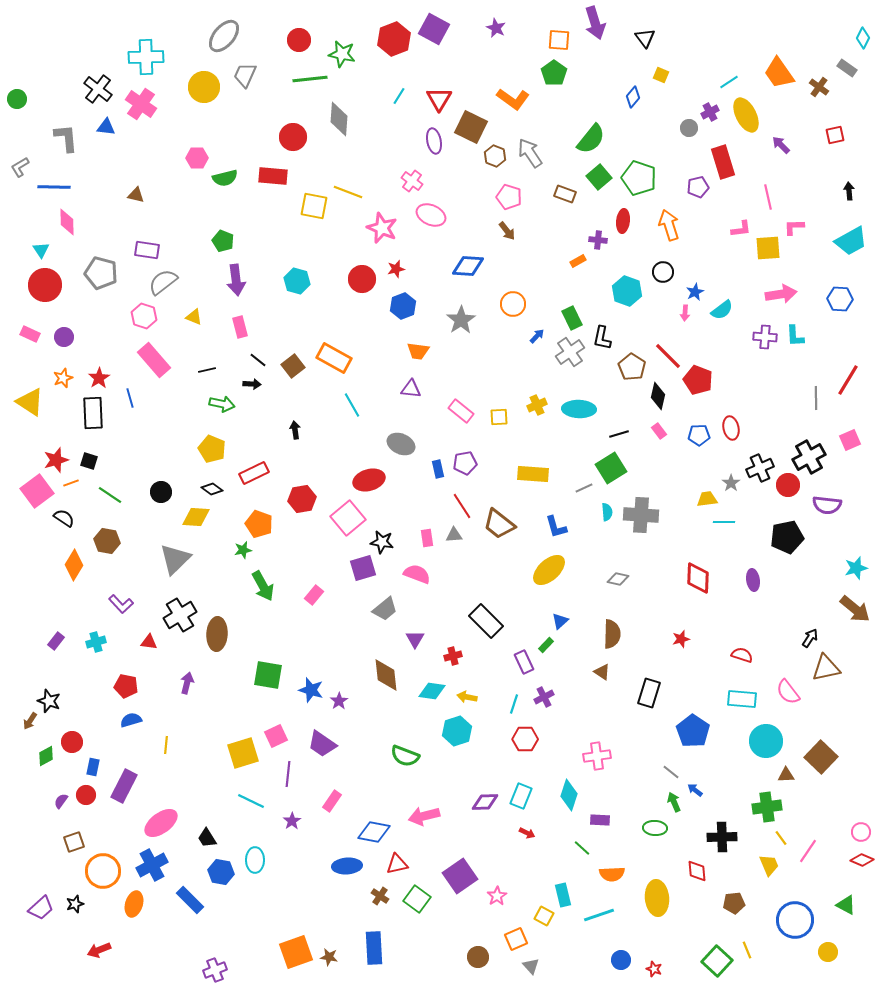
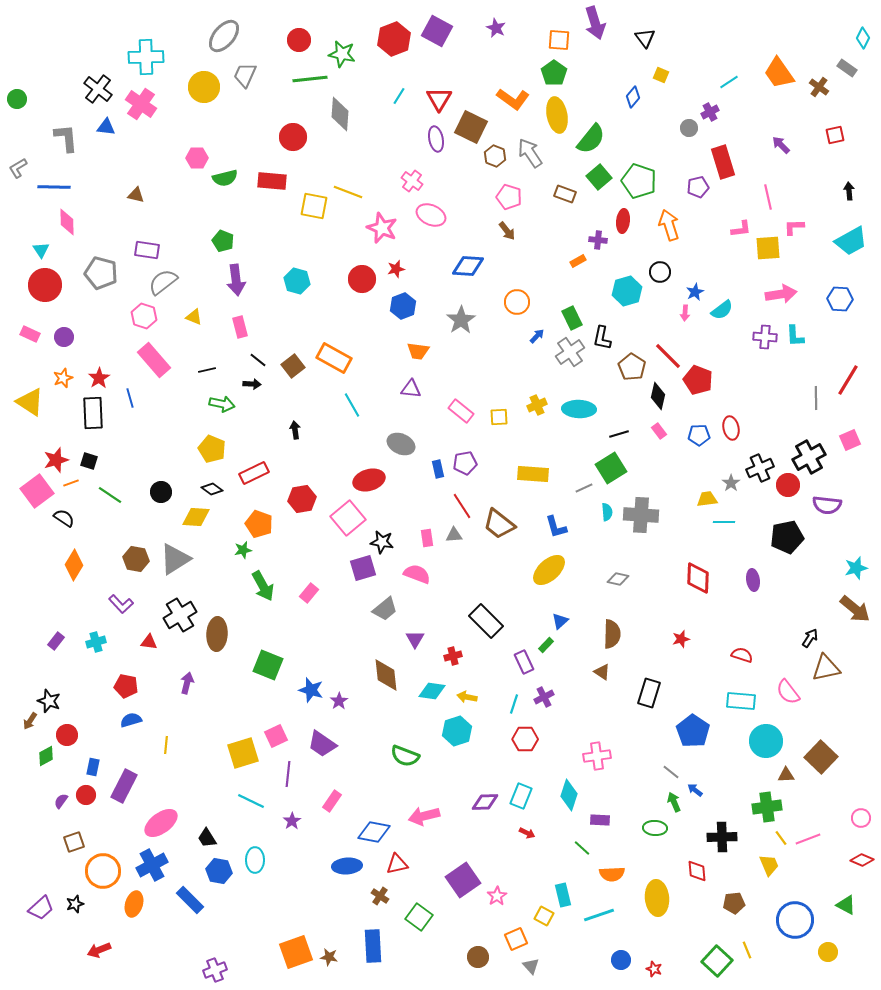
purple square at (434, 29): moved 3 px right, 2 px down
yellow ellipse at (746, 115): moved 189 px left; rotated 16 degrees clockwise
gray diamond at (339, 119): moved 1 px right, 5 px up
purple ellipse at (434, 141): moved 2 px right, 2 px up
gray L-shape at (20, 167): moved 2 px left, 1 px down
red rectangle at (273, 176): moved 1 px left, 5 px down
green pentagon at (639, 178): moved 3 px down
black circle at (663, 272): moved 3 px left
cyan hexagon at (627, 291): rotated 24 degrees clockwise
orange circle at (513, 304): moved 4 px right, 2 px up
brown hexagon at (107, 541): moved 29 px right, 18 px down
gray triangle at (175, 559): rotated 12 degrees clockwise
pink rectangle at (314, 595): moved 5 px left, 2 px up
green square at (268, 675): moved 10 px up; rotated 12 degrees clockwise
cyan rectangle at (742, 699): moved 1 px left, 2 px down
red circle at (72, 742): moved 5 px left, 7 px up
pink circle at (861, 832): moved 14 px up
pink line at (808, 851): moved 12 px up; rotated 35 degrees clockwise
blue hexagon at (221, 872): moved 2 px left, 1 px up
purple square at (460, 876): moved 3 px right, 4 px down
green square at (417, 899): moved 2 px right, 18 px down
blue rectangle at (374, 948): moved 1 px left, 2 px up
